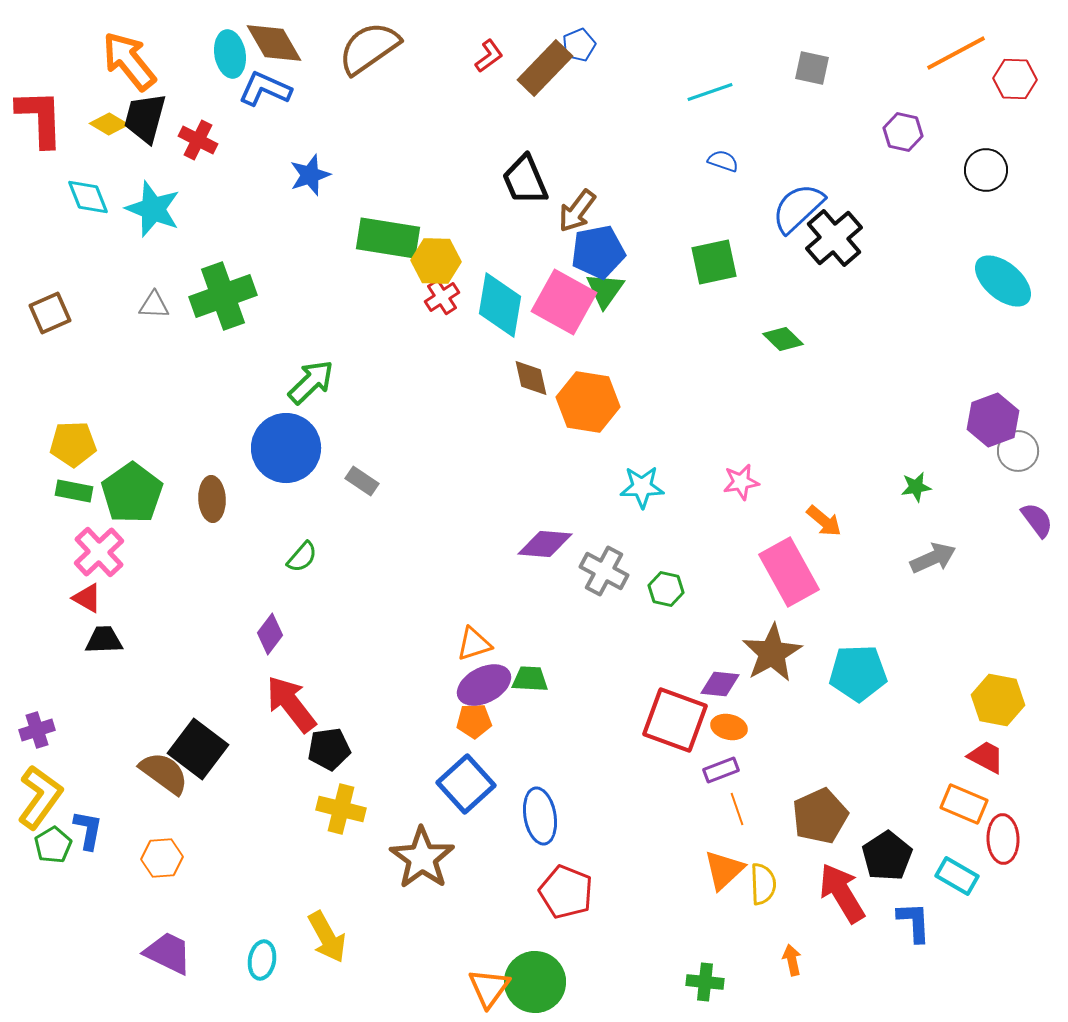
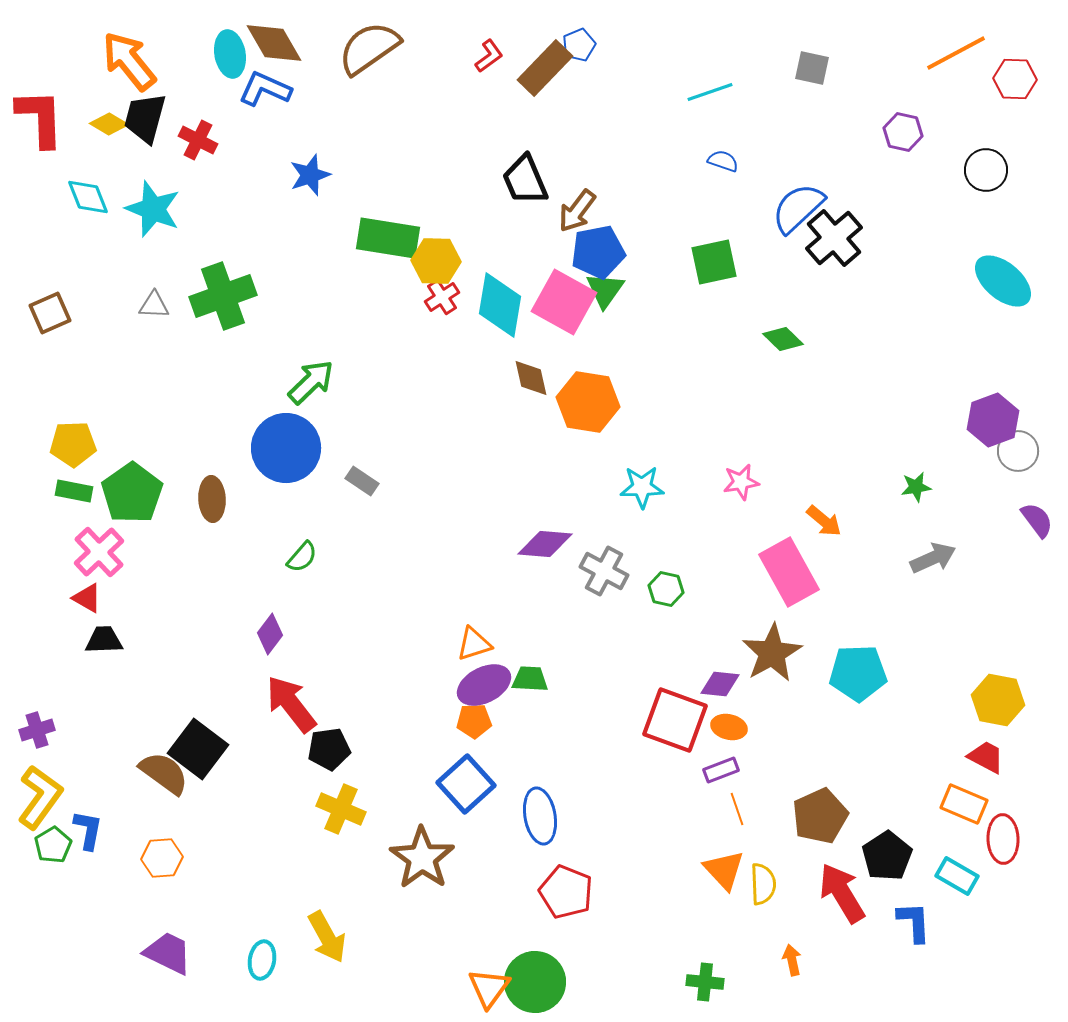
yellow cross at (341, 809): rotated 9 degrees clockwise
orange triangle at (724, 870): rotated 30 degrees counterclockwise
